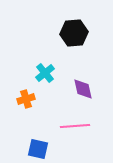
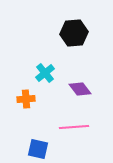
purple diamond: moved 3 px left; rotated 25 degrees counterclockwise
orange cross: rotated 12 degrees clockwise
pink line: moved 1 px left, 1 px down
